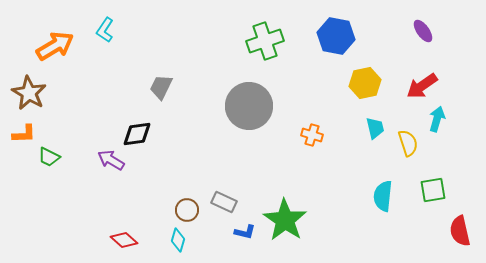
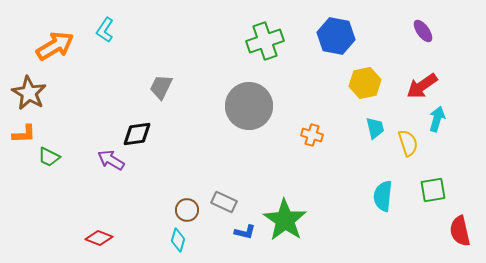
red diamond: moved 25 px left, 2 px up; rotated 20 degrees counterclockwise
